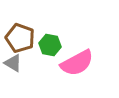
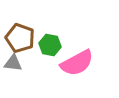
gray triangle: rotated 24 degrees counterclockwise
